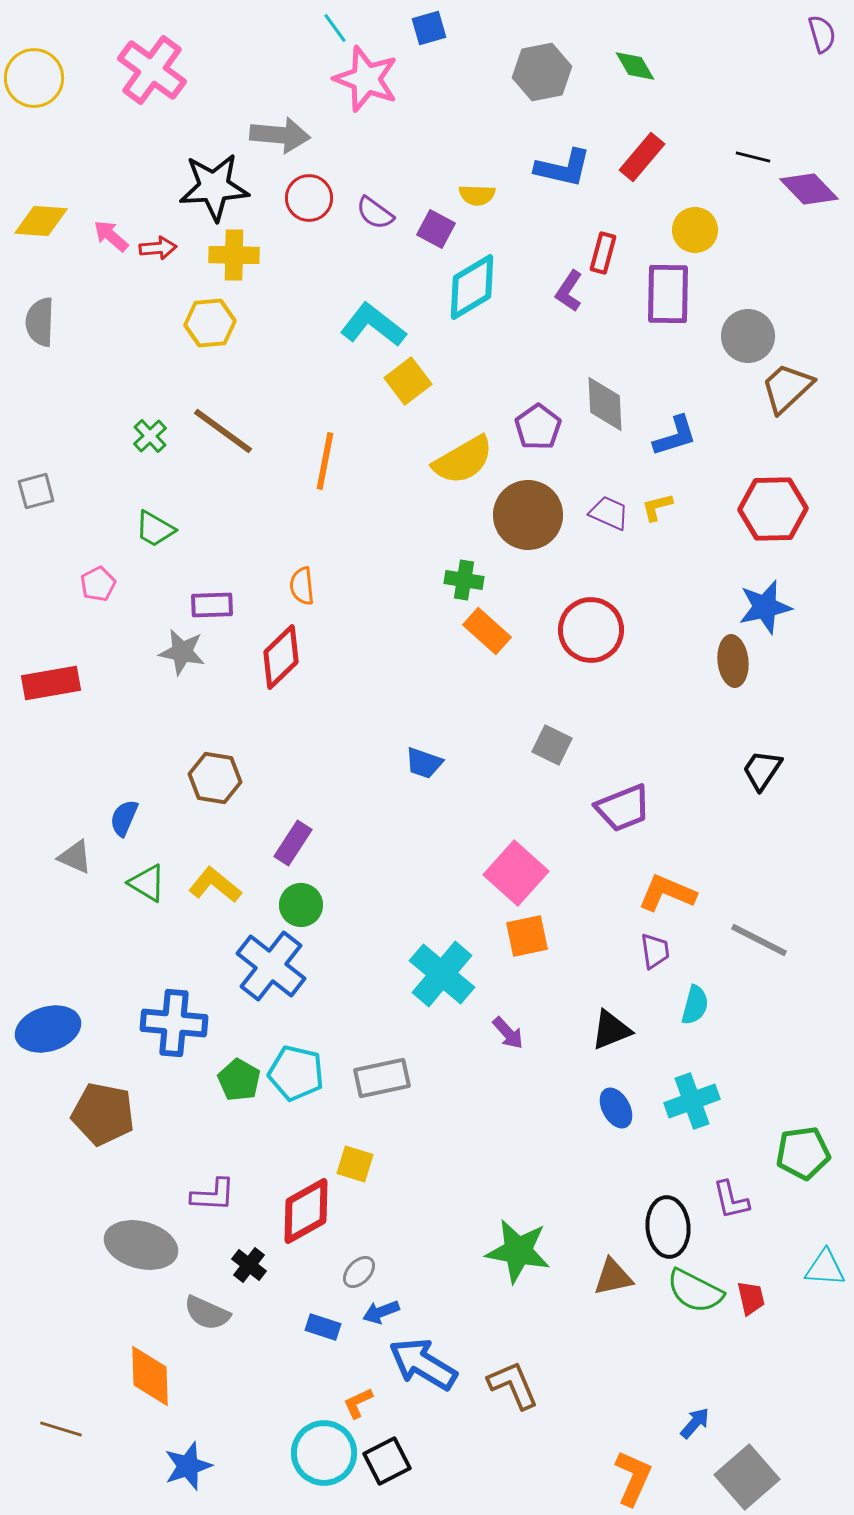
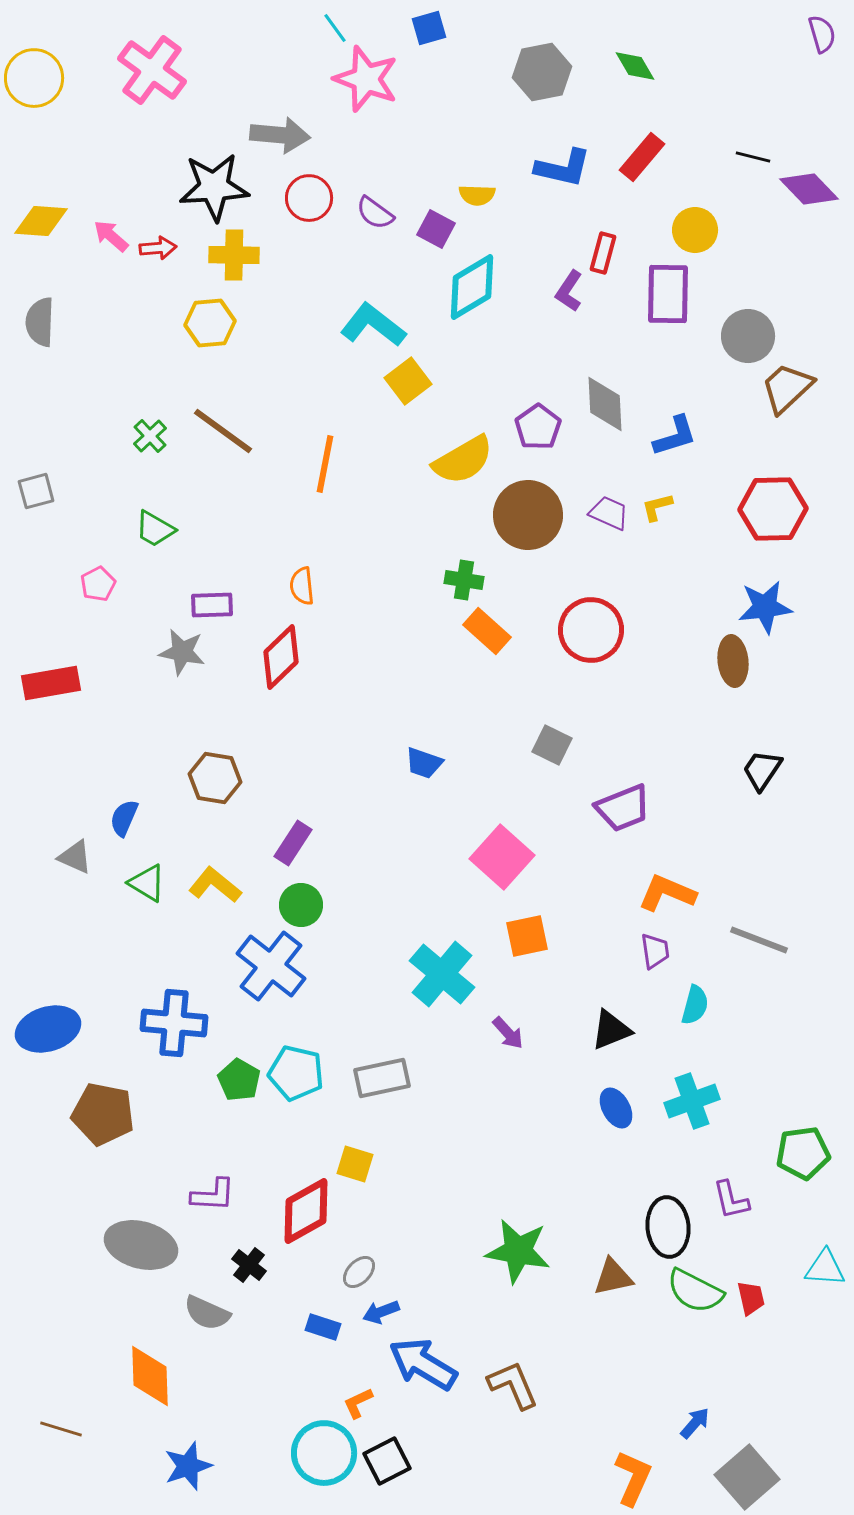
orange line at (325, 461): moved 3 px down
blue star at (765, 607): rotated 6 degrees clockwise
pink square at (516, 873): moved 14 px left, 16 px up
gray line at (759, 940): rotated 6 degrees counterclockwise
